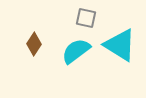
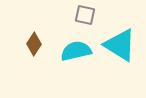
gray square: moved 1 px left, 3 px up
cyan semicircle: rotated 24 degrees clockwise
